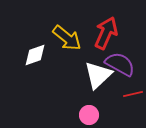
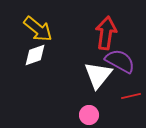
red arrow: rotated 16 degrees counterclockwise
yellow arrow: moved 29 px left, 9 px up
purple semicircle: moved 3 px up
white triangle: rotated 8 degrees counterclockwise
red line: moved 2 px left, 2 px down
